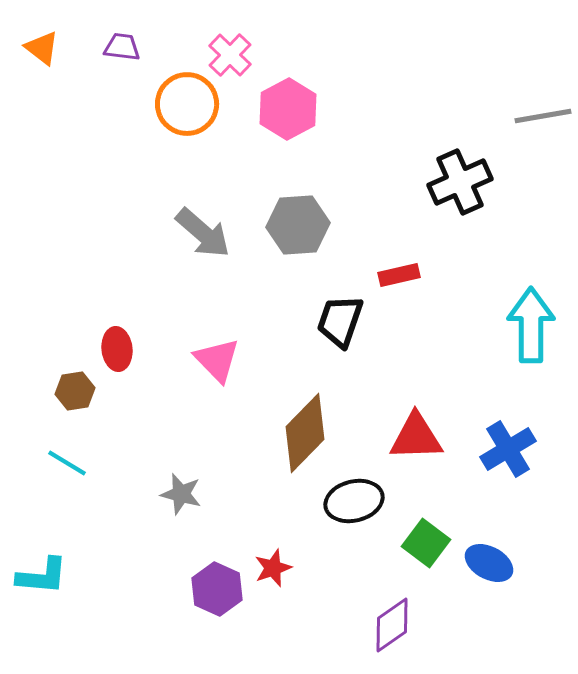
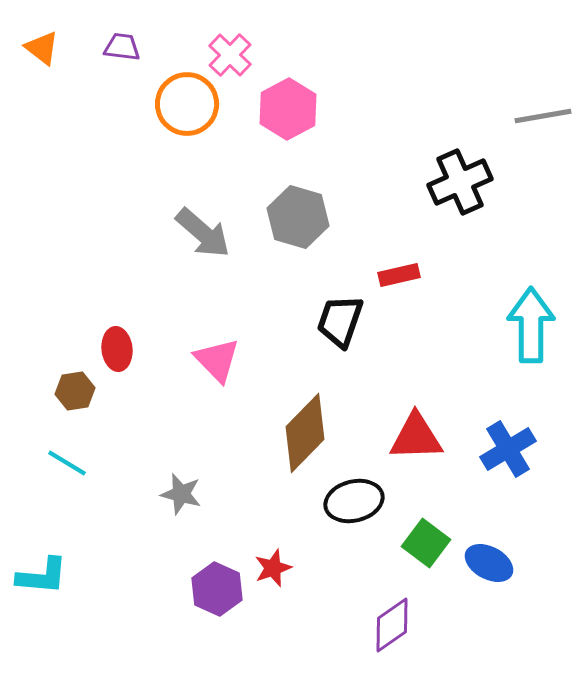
gray hexagon: moved 8 px up; rotated 20 degrees clockwise
